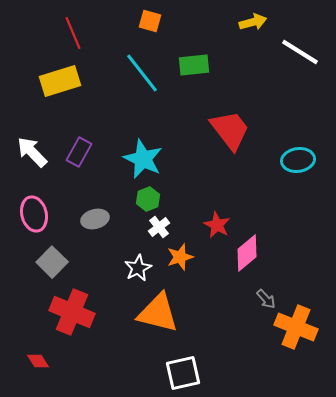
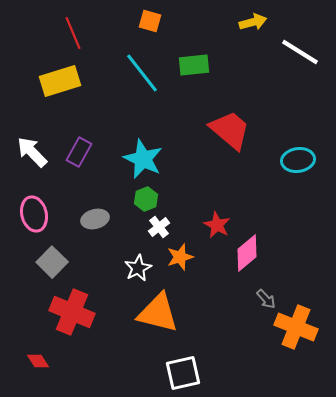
red trapezoid: rotated 12 degrees counterclockwise
green hexagon: moved 2 px left
